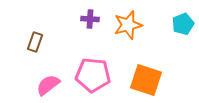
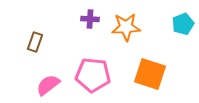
orange star: moved 2 px left, 2 px down; rotated 12 degrees clockwise
orange square: moved 4 px right, 6 px up
